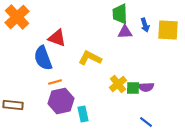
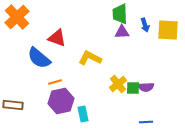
purple triangle: moved 3 px left
blue semicircle: moved 4 px left; rotated 30 degrees counterclockwise
blue line: rotated 40 degrees counterclockwise
